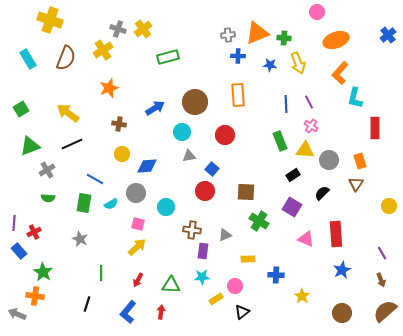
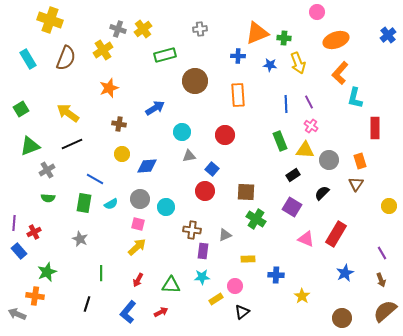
gray cross at (228, 35): moved 28 px left, 6 px up
green rectangle at (168, 57): moved 3 px left, 2 px up
brown circle at (195, 102): moved 21 px up
gray circle at (136, 193): moved 4 px right, 6 px down
green cross at (259, 221): moved 3 px left, 2 px up
red rectangle at (336, 234): rotated 35 degrees clockwise
blue star at (342, 270): moved 3 px right, 3 px down
green star at (43, 272): moved 4 px right; rotated 18 degrees clockwise
red arrow at (161, 312): rotated 56 degrees clockwise
brown circle at (342, 313): moved 5 px down
